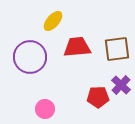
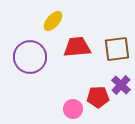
pink circle: moved 28 px right
